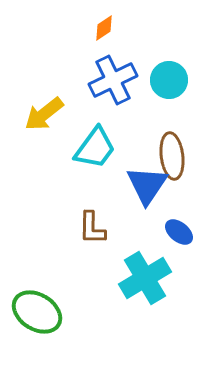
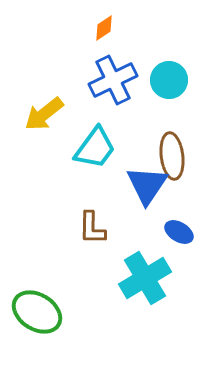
blue ellipse: rotated 8 degrees counterclockwise
